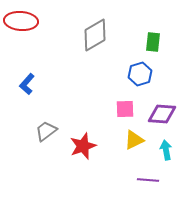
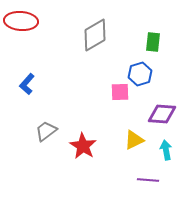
pink square: moved 5 px left, 17 px up
red star: rotated 20 degrees counterclockwise
